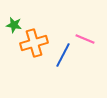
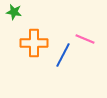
green star: moved 13 px up
orange cross: rotated 16 degrees clockwise
